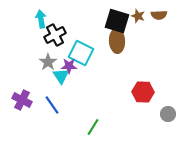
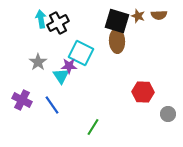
black cross: moved 3 px right, 12 px up
gray star: moved 10 px left
